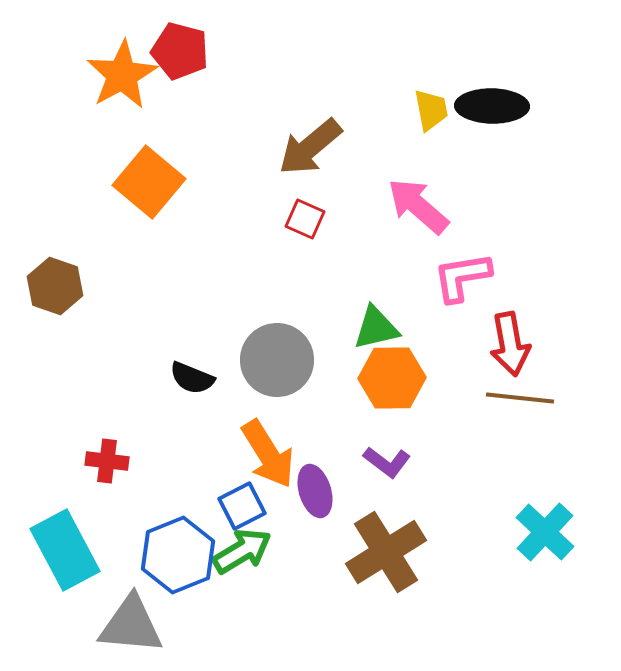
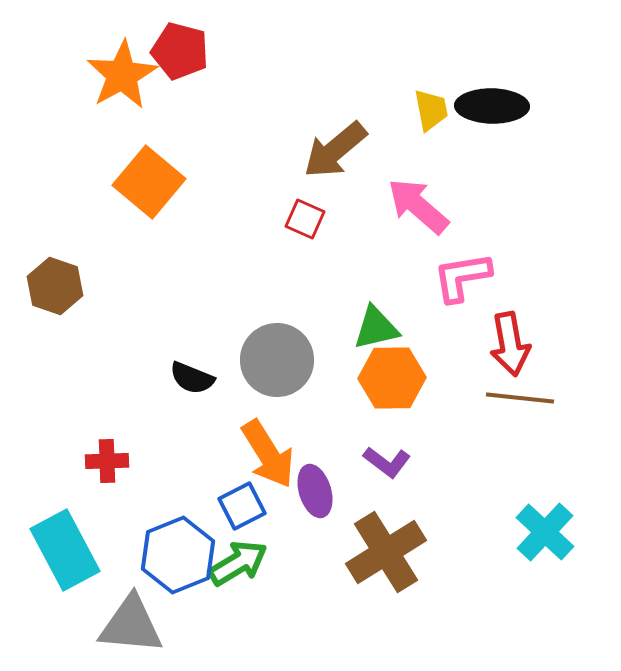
brown arrow: moved 25 px right, 3 px down
red cross: rotated 9 degrees counterclockwise
green arrow: moved 4 px left, 12 px down
